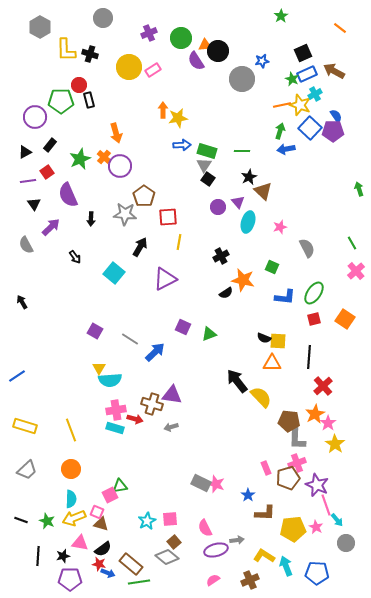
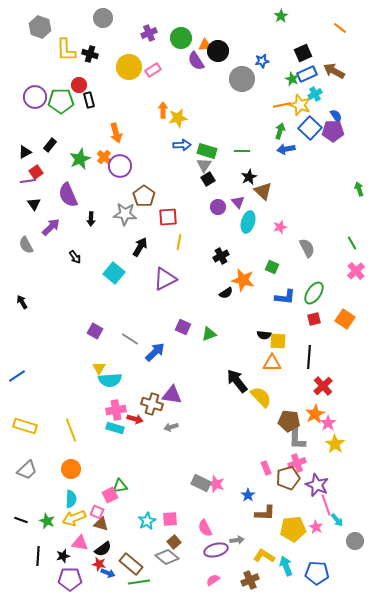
gray hexagon at (40, 27): rotated 10 degrees counterclockwise
purple circle at (35, 117): moved 20 px up
red square at (47, 172): moved 11 px left
black square at (208, 179): rotated 24 degrees clockwise
black semicircle at (264, 338): moved 3 px up; rotated 16 degrees counterclockwise
gray circle at (346, 543): moved 9 px right, 2 px up
